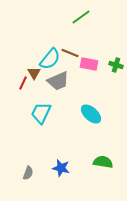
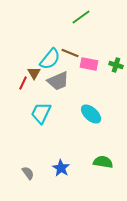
blue star: rotated 18 degrees clockwise
gray semicircle: rotated 56 degrees counterclockwise
